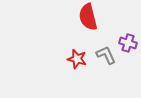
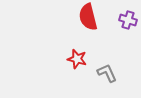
purple cross: moved 23 px up
gray L-shape: moved 1 px right, 18 px down
